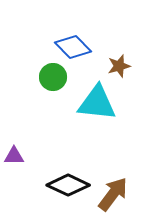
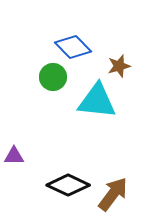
cyan triangle: moved 2 px up
